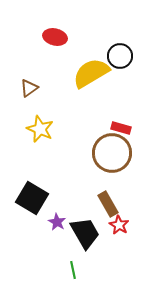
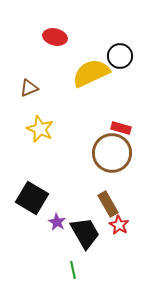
yellow semicircle: rotated 6 degrees clockwise
brown triangle: rotated 12 degrees clockwise
